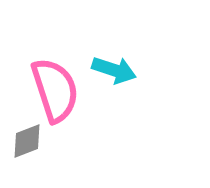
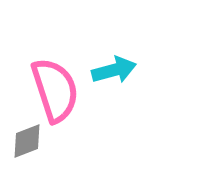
cyan arrow: rotated 33 degrees counterclockwise
